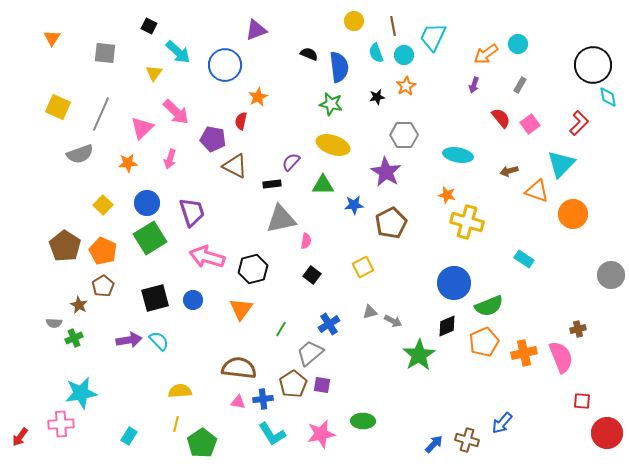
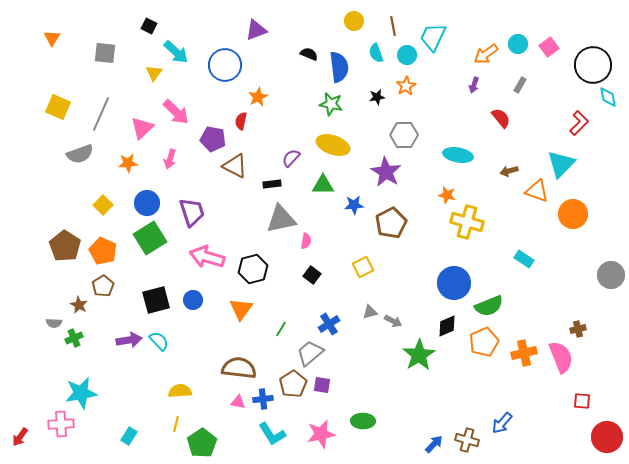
cyan arrow at (178, 52): moved 2 px left
cyan circle at (404, 55): moved 3 px right
pink square at (530, 124): moved 19 px right, 77 px up
purple semicircle at (291, 162): moved 4 px up
black square at (155, 298): moved 1 px right, 2 px down
red circle at (607, 433): moved 4 px down
